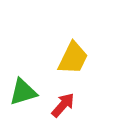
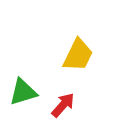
yellow trapezoid: moved 5 px right, 3 px up
